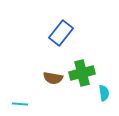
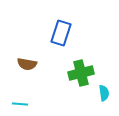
blue rectangle: rotated 20 degrees counterclockwise
green cross: moved 1 px left
brown semicircle: moved 26 px left, 14 px up
